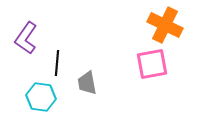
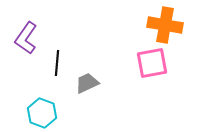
orange cross: rotated 16 degrees counterclockwise
pink square: moved 1 px up
gray trapezoid: rotated 75 degrees clockwise
cyan hexagon: moved 1 px right, 16 px down; rotated 12 degrees clockwise
